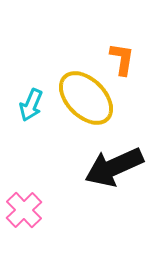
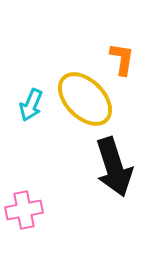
yellow ellipse: moved 1 px left, 1 px down
black arrow: rotated 84 degrees counterclockwise
pink cross: rotated 33 degrees clockwise
